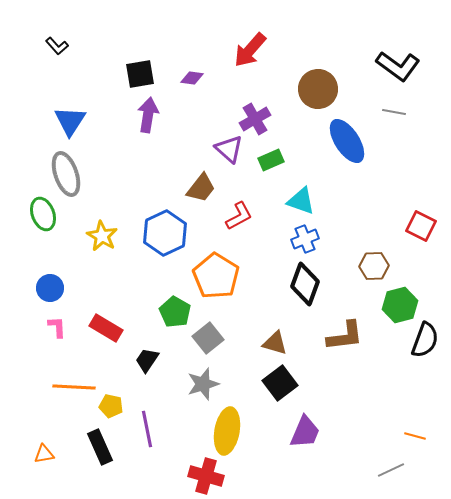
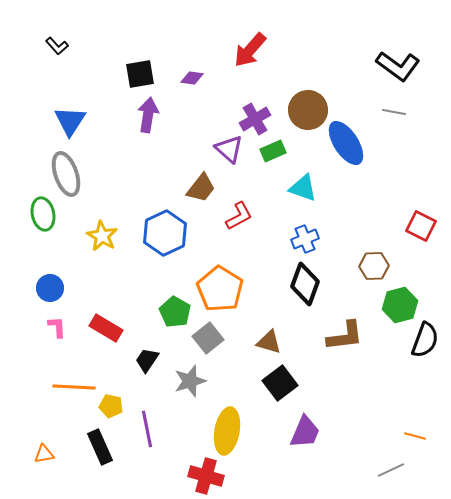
brown circle at (318, 89): moved 10 px left, 21 px down
blue ellipse at (347, 141): moved 1 px left, 2 px down
green rectangle at (271, 160): moved 2 px right, 9 px up
cyan triangle at (301, 201): moved 2 px right, 13 px up
green ellipse at (43, 214): rotated 8 degrees clockwise
orange pentagon at (216, 276): moved 4 px right, 13 px down
brown triangle at (275, 343): moved 6 px left, 1 px up
gray star at (203, 384): moved 13 px left, 3 px up
